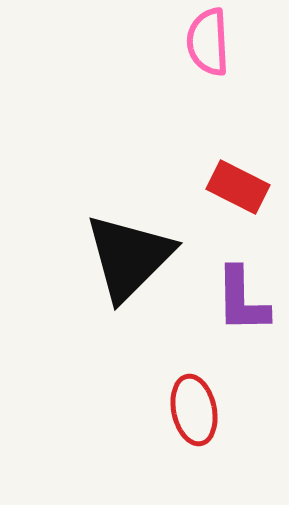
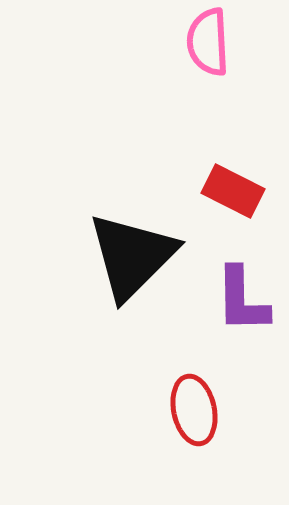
red rectangle: moved 5 px left, 4 px down
black triangle: moved 3 px right, 1 px up
